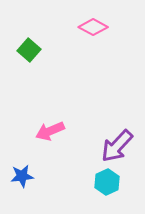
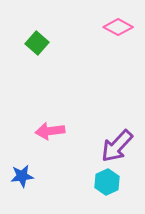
pink diamond: moved 25 px right
green square: moved 8 px right, 7 px up
pink arrow: rotated 16 degrees clockwise
